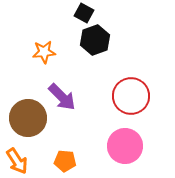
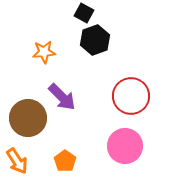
orange pentagon: rotated 30 degrees clockwise
